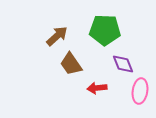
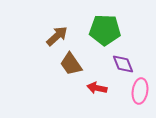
red arrow: rotated 18 degrees clockwise
